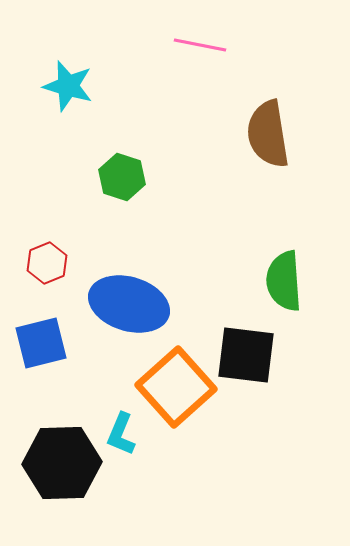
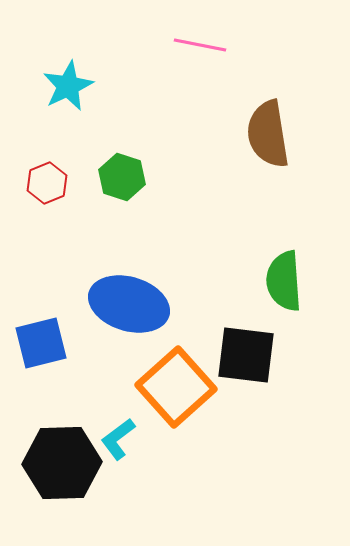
cyan star: rotated 30 degrees clockwise
red hexagon: moved 80 px up
cyan L-shape: moved 3 px left, 5 px down; rotated 30 degrees clockwise
